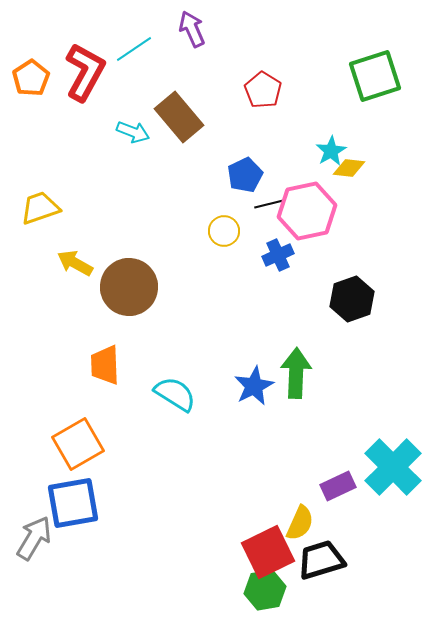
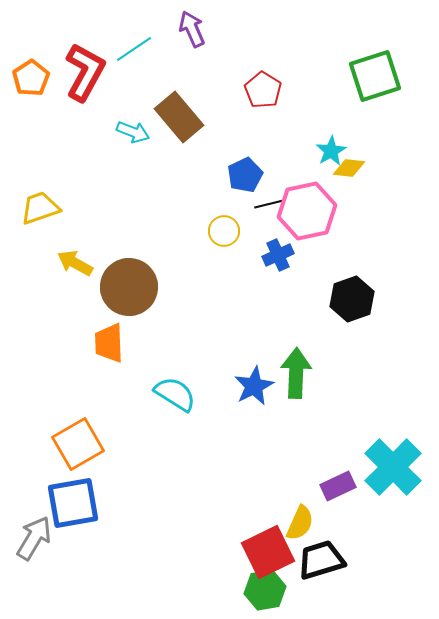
orange trapezoid: moved 4 px right, 22 px up
